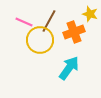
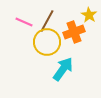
yellow star: moved 1 px left, 1 px down; rotated 14 degrees clockwise
brown line: moved 2 px left
yellow circle: moved 7 px right, 2 px down
cyan arrow: moved 6 px left, 1 px down
